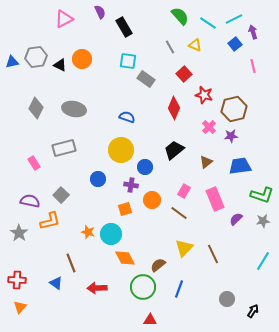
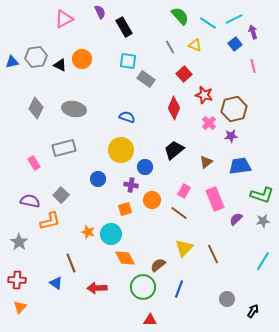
pink cross at (209, 127): moved 4 px up
gray star at (19, 233): moved 9 px down
